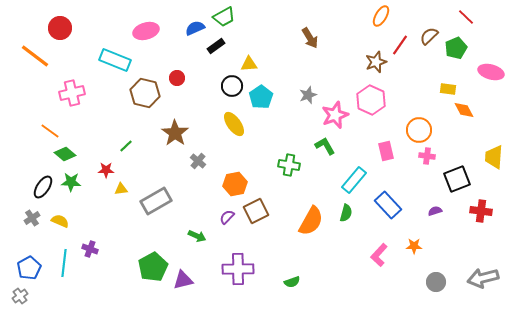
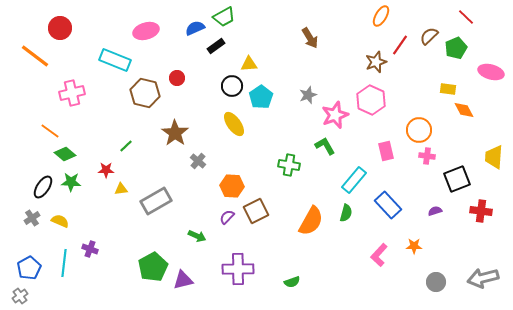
orange hexagon at (235, 184): moved 3 px left, 2 px down; rotated 15 degrees clockwise
